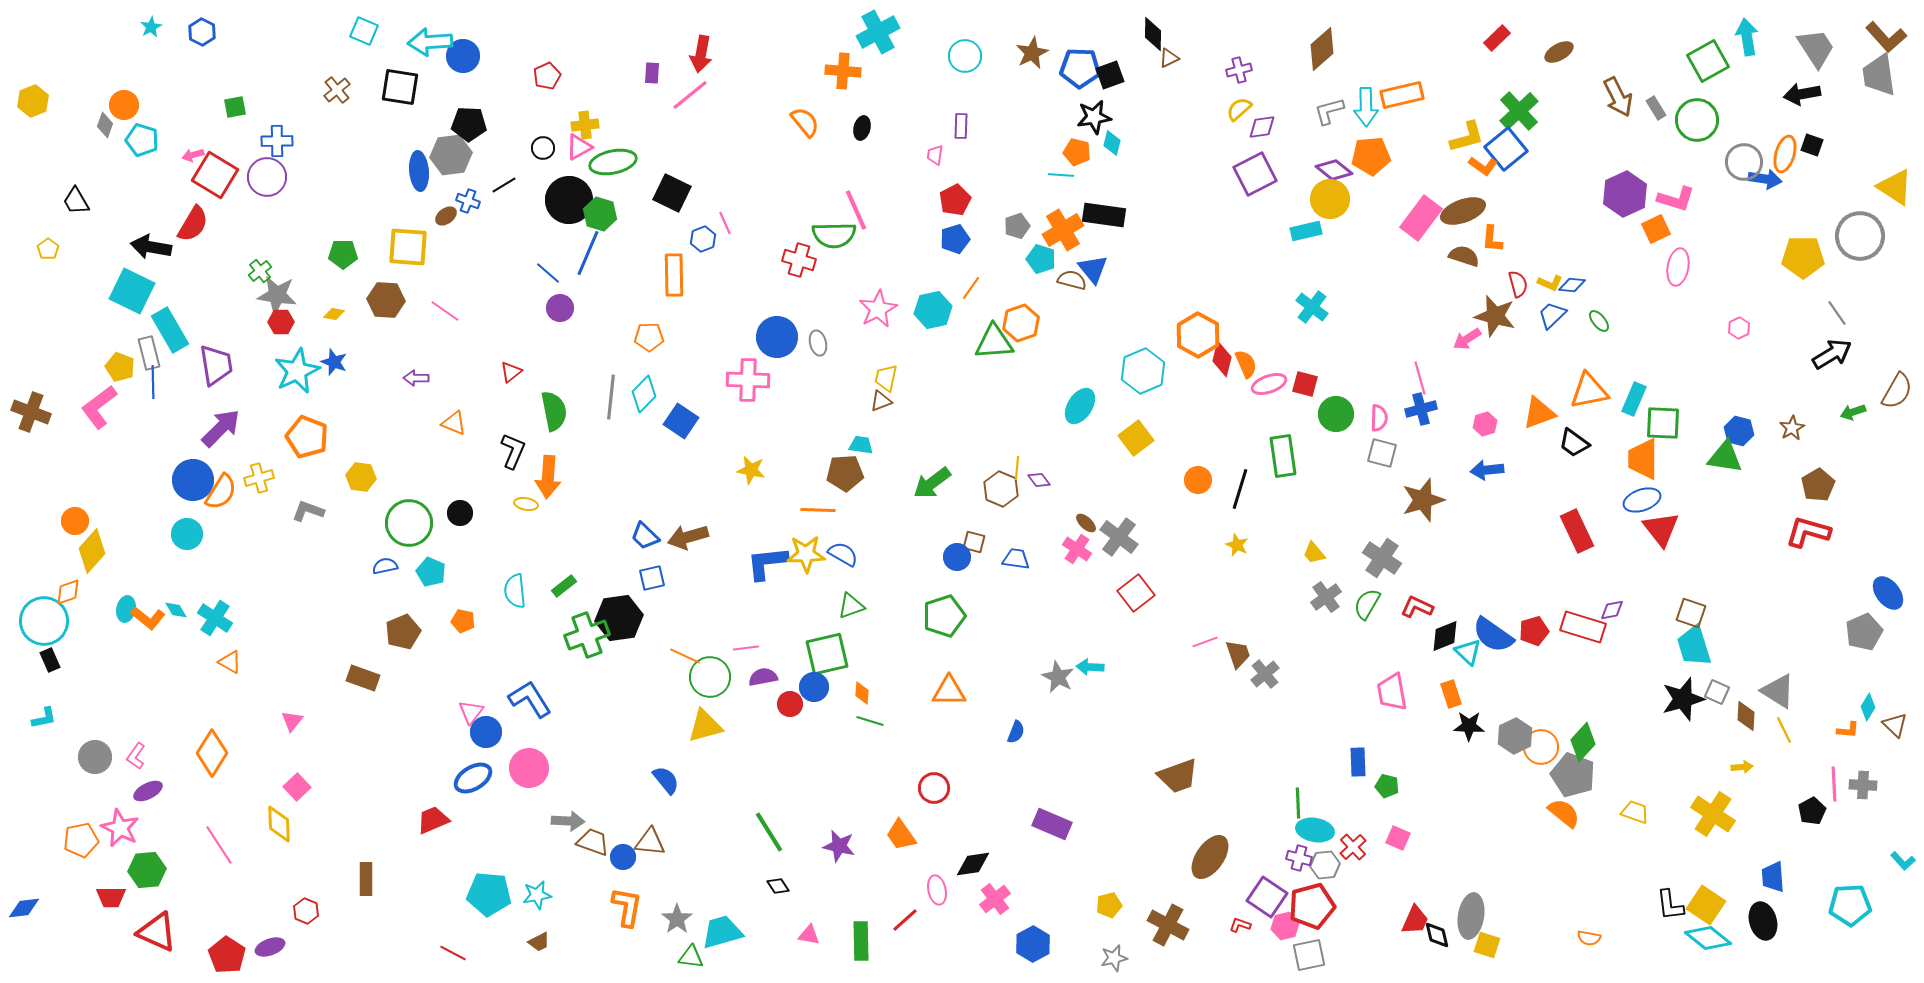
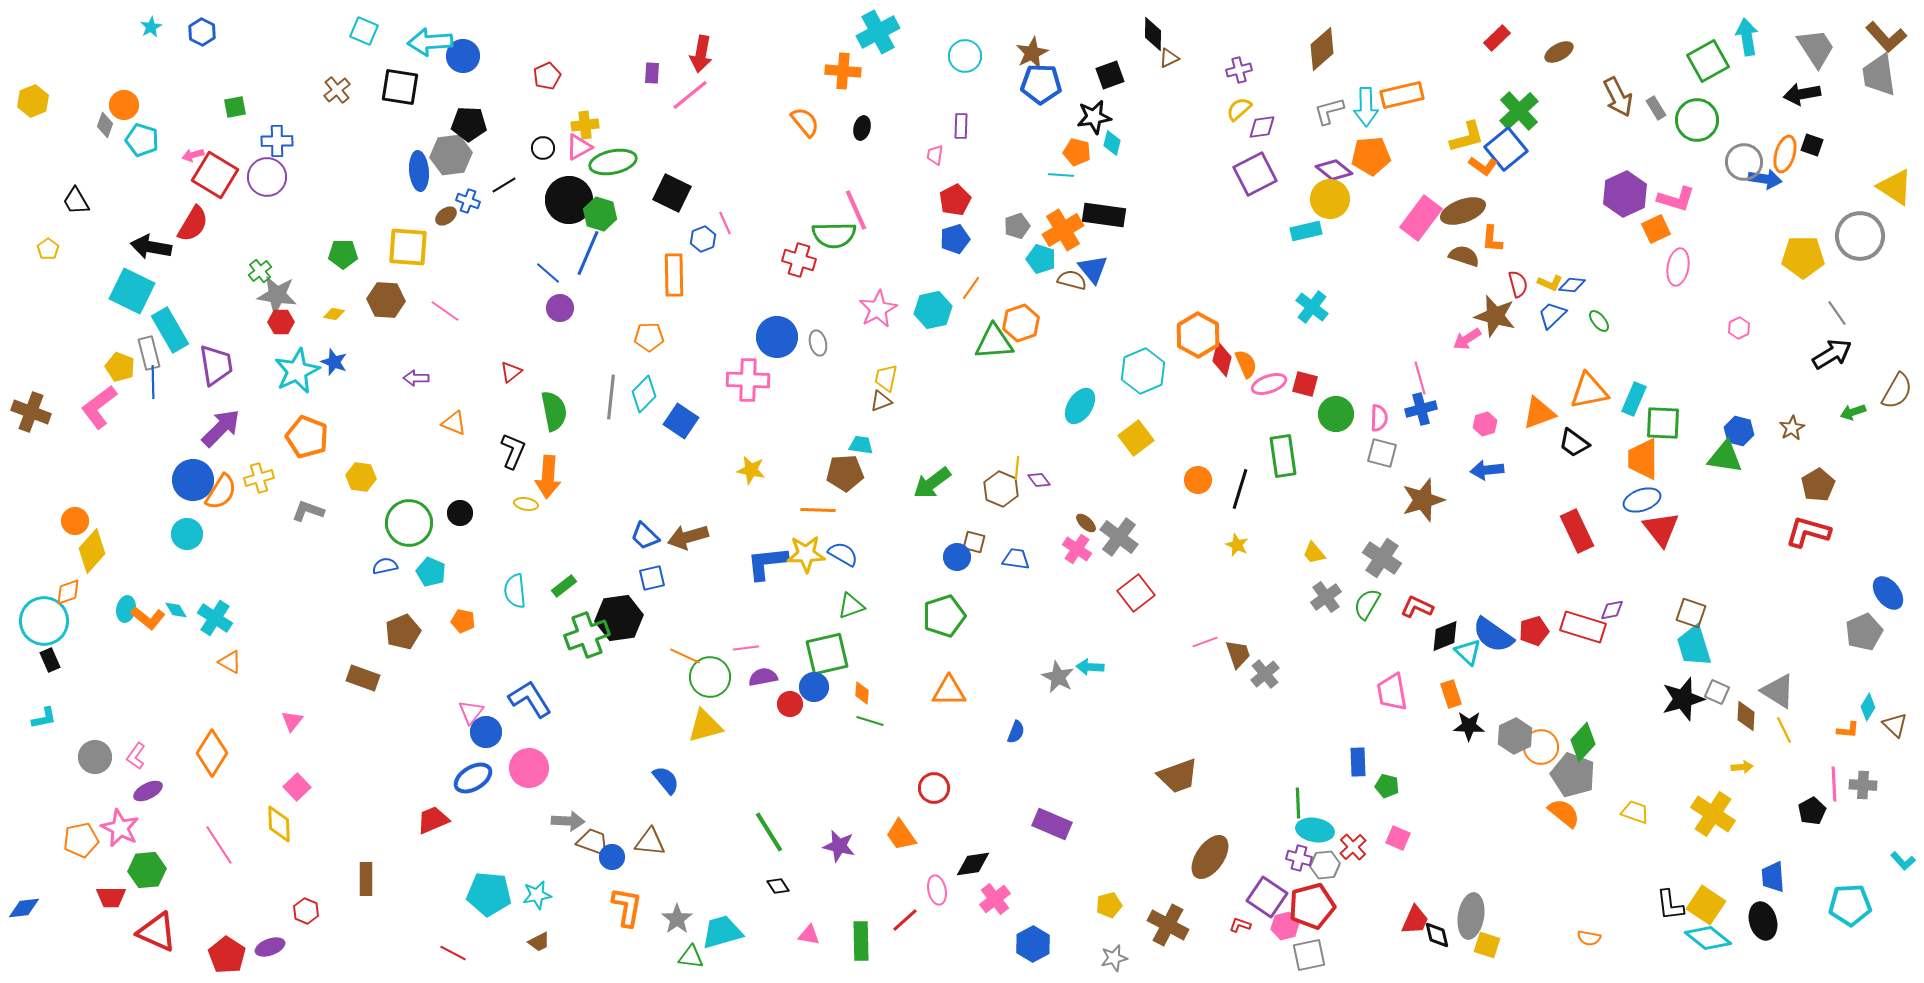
blue pentagon at (1080, 68): moved 39 px left, 16 px down
blue circle at (623, 857): moved 11 px left
